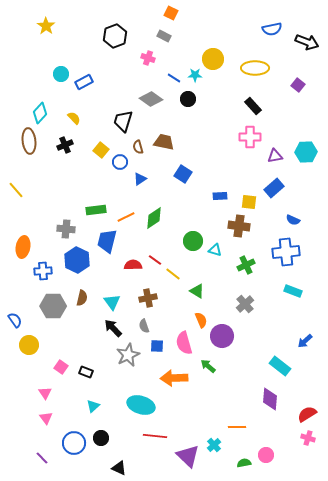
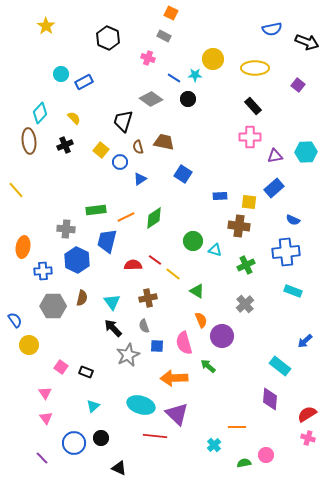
black hexagon at (115, 36): moved 7 px left, 2 px down; rotated 15 degrees counterclockwise
purple triangle at (188, 456): moved 11 px left, 42 px up
